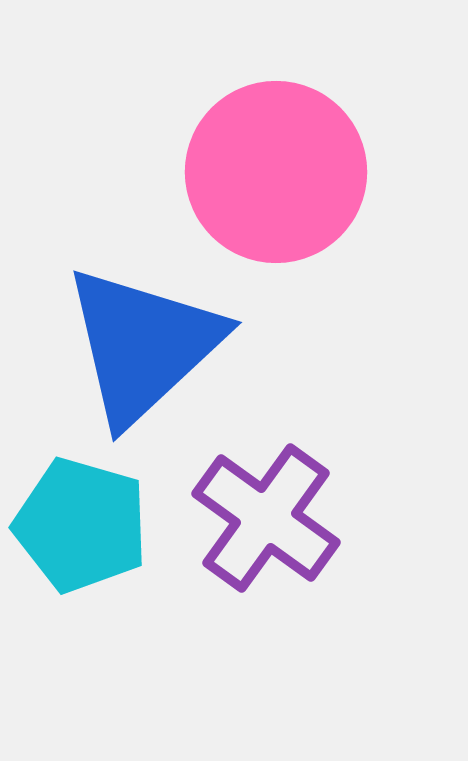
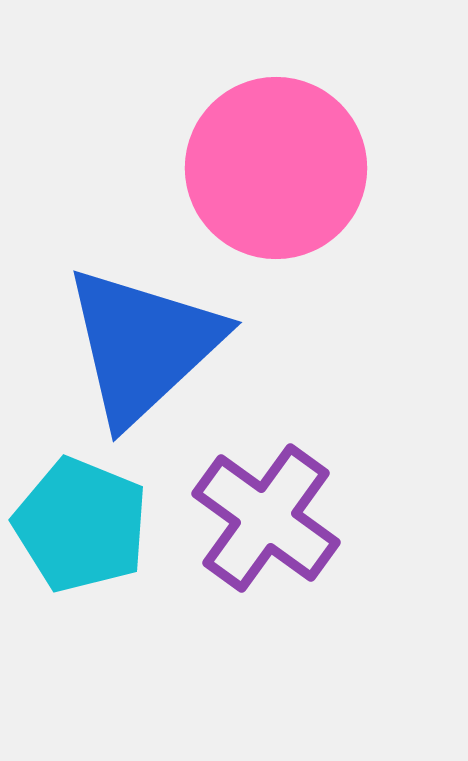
pink circle: moved 4 px up
cyan pentagon: rotated 6 degrees clockwise
